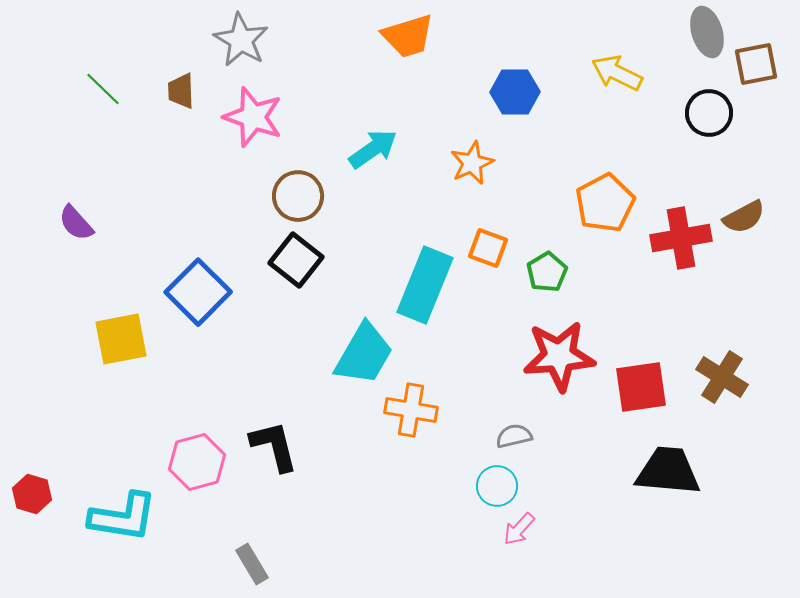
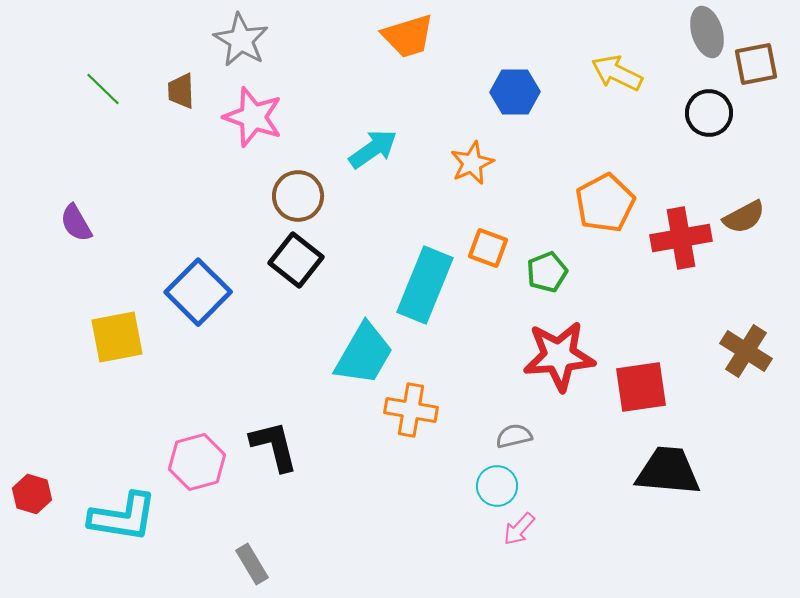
purple semicircle: rotated 12 degrees clockwise
green pentagon: rotated 9 degrees clockwise
yellow square: moved 4 px left, 2 px up
brown cross: moved 24 px right, 26 px up
